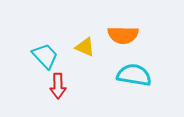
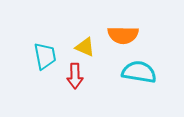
cyan trapezoid: rotated 32 degrees clockwise
cyan semicircle: moved 5 px right, 3 px up
red arrow: moved 17 px right, 10 px up
